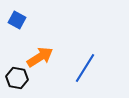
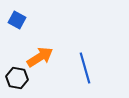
blue line: rotated 48 degrees counterclockwise
